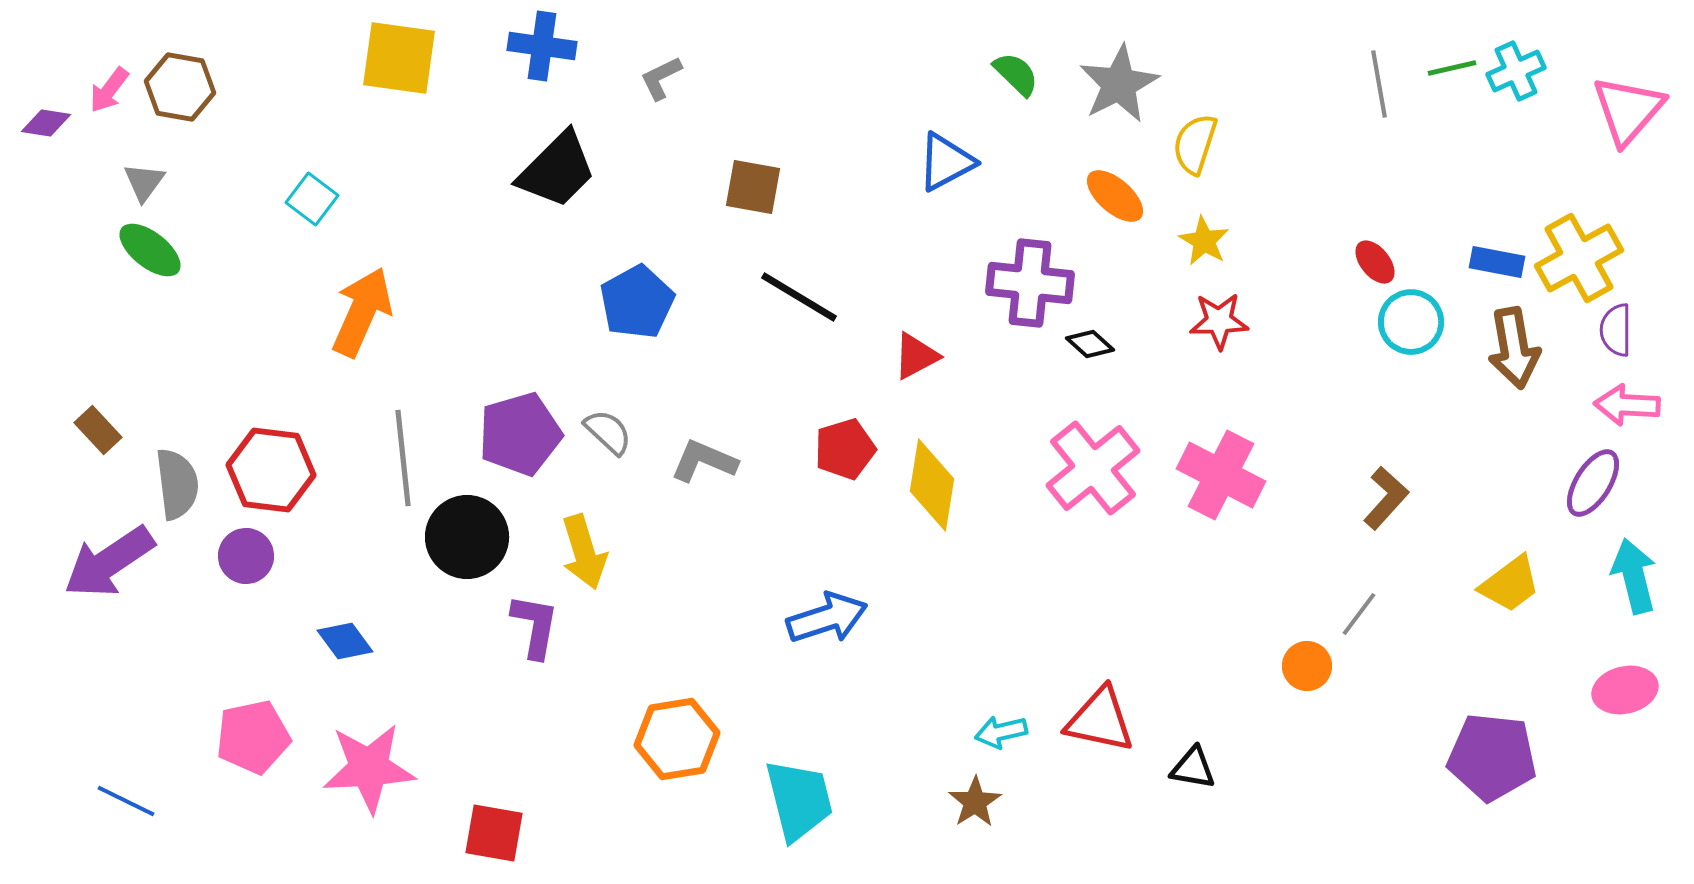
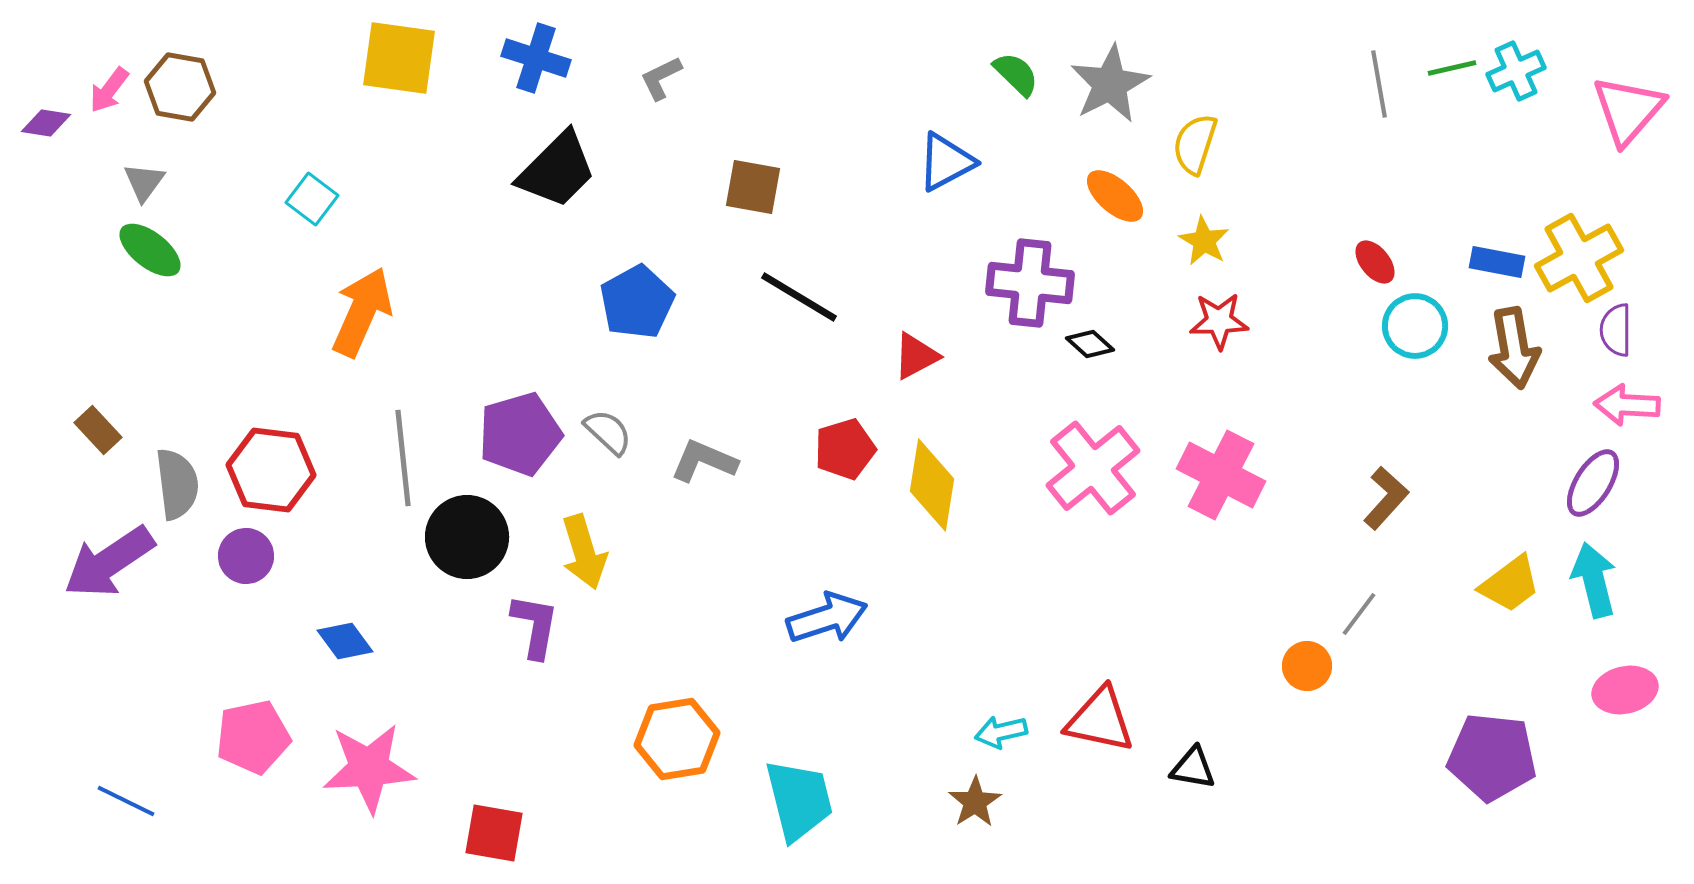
blue cross at (542, 46): moved 6 px left, 12 px down; rotated 10 degrees clockwise
gray star at (1119, 84): moved 9 px left
cyan circle at (1411, 322): moved 4 px right, 4 px down
cyan arrow at (1634, 576): moved 40 px left, 4 px down
